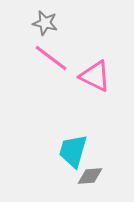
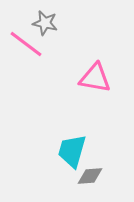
pink line: moved 25 px left, 14 px up
pink triangle: moved 2 px down; rotated 16 degrees counterclockwise
cyan trapezoid: moved 1 px left
